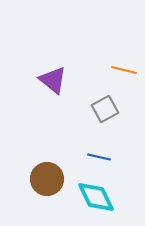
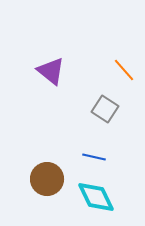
orange line: rotated 35 degrees clockwise
purple triangle: moved 2 px left, 9 px up
gray square: rotated 28 degrees counterclockwise
blue line: moved 5 px left
